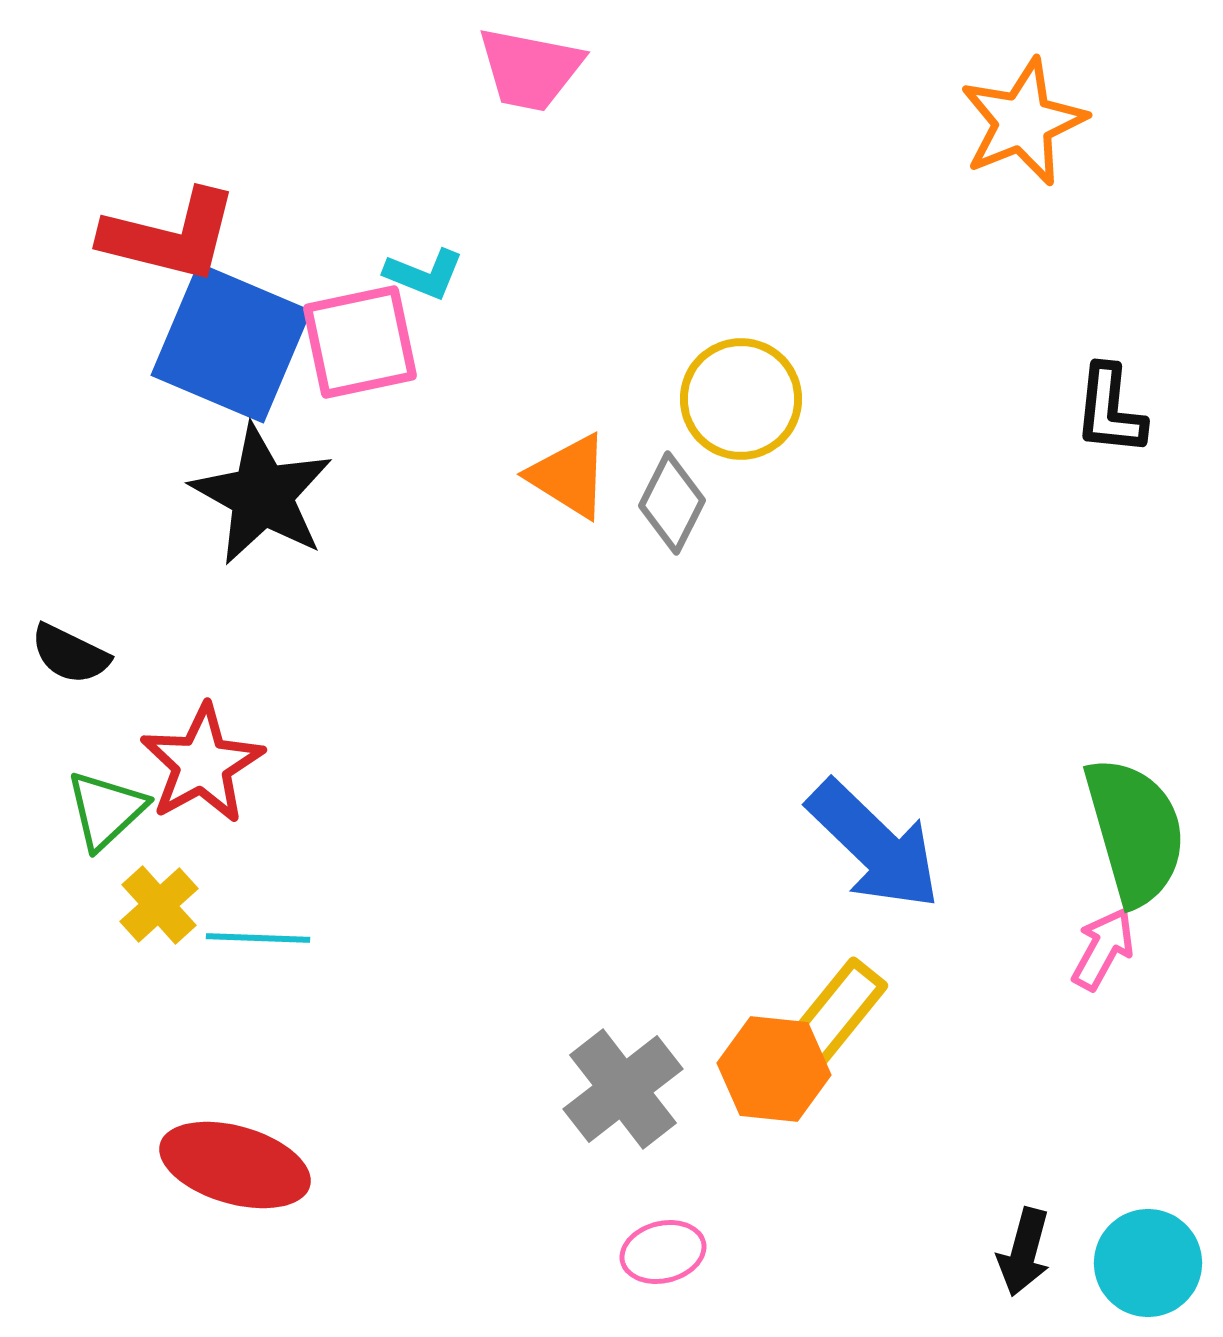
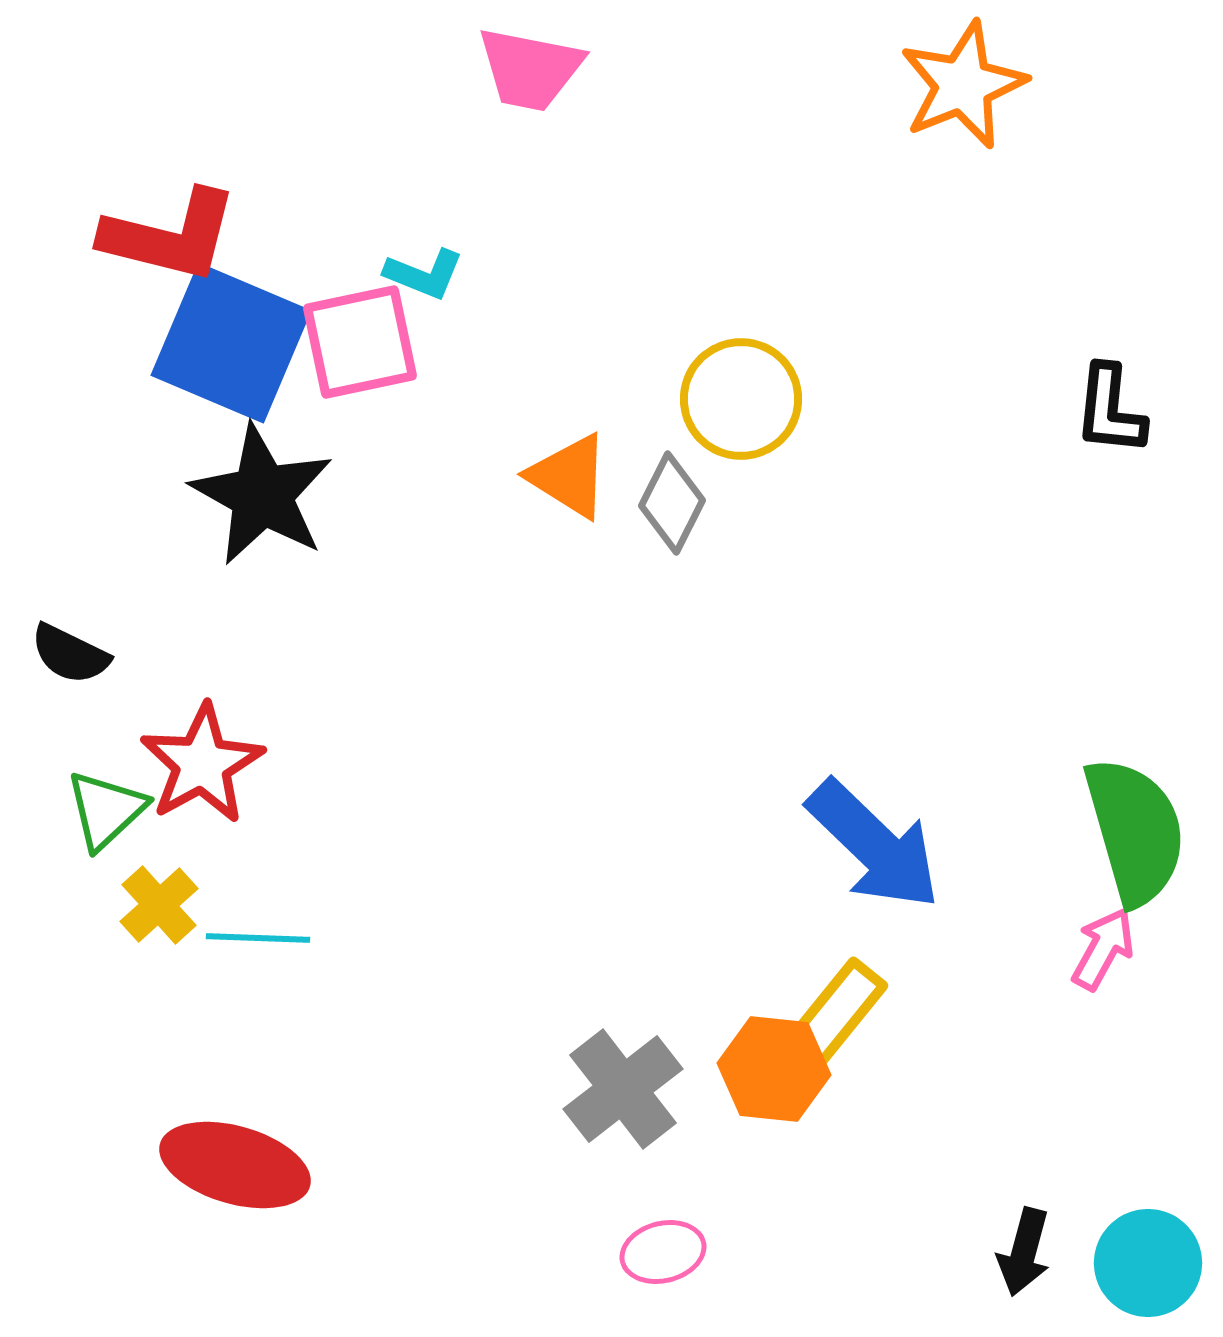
orange star: moved 60 px left, 37 px up
